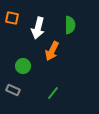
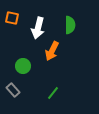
gray rectangle: rotated 24 degrees clockwise
